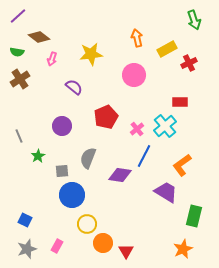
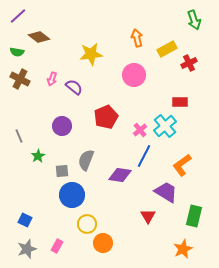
pink arrow: moved 20 px down
brown cross: rotated 30 degrees counterclockwise
pink cross: moved 3 px right, 1 px down
gray semicircle: moved 2 px left, 2 px down
red triangle: moved 22 px right, 35 px up
